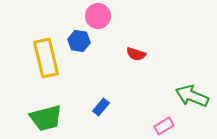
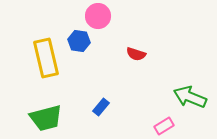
green arrow: moved 2 px left, 1 px down
